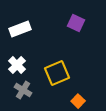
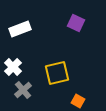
white cross: moved 4 px left, 2 px down
yellow square: rotated 10 degrees clockwise
gray cross: rotated 18 degrees clockwise
orange square: rotated 16 degrees counterclockwise
